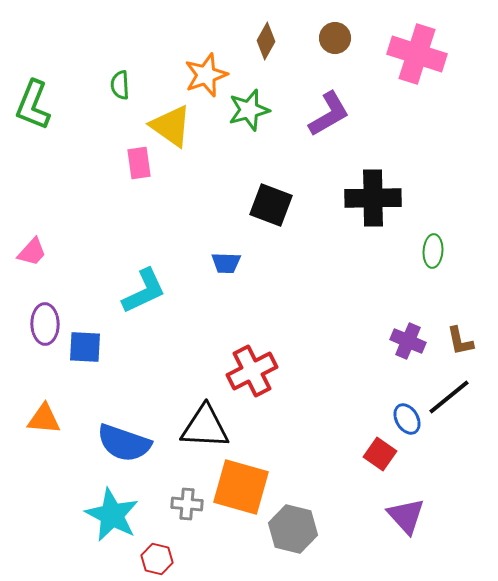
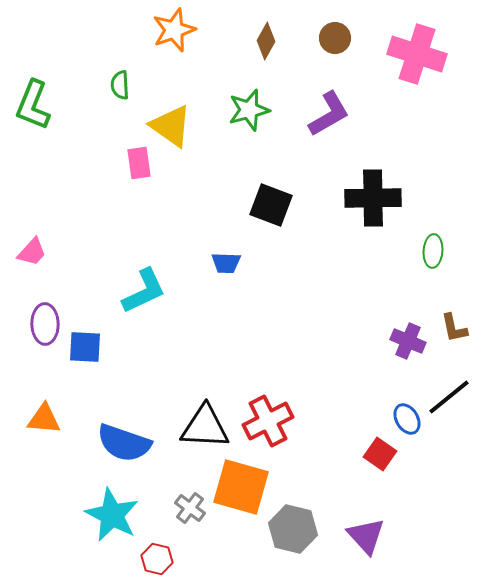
orange star: moved 32 px left, 45 px up
brown L-shape: moved 6 px left, 13 px up
red cross: moved 16 px right, 50 px down
gray cross: moved 3 px right, 4 px down; rotated 32 degrees clockwise
purple triangle: moved 40 px left, 20 px down
